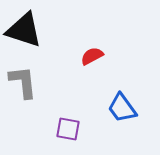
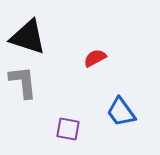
black triangle: moved 4 px right, 7 px down
red semicircle: moved 3 px right, 2 px down
blue trapezoid: moved 1 px left, 4 px down
